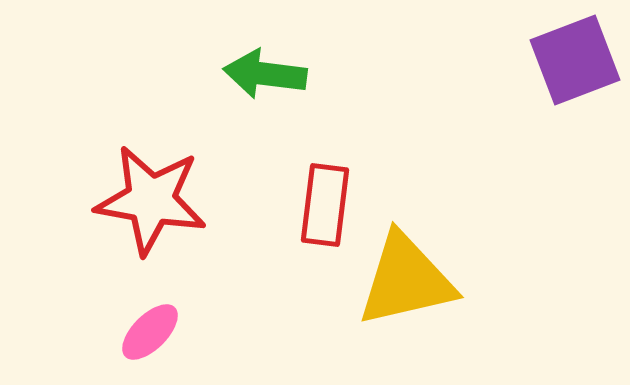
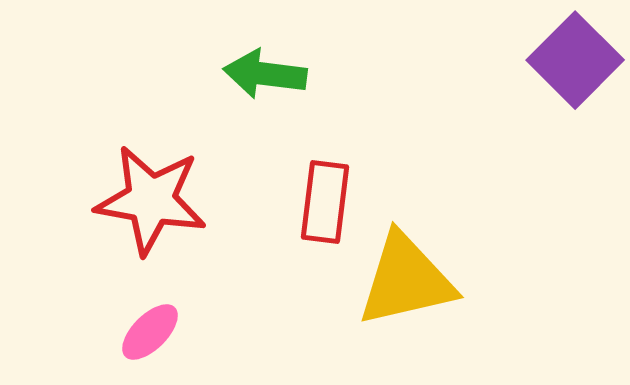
purple square: rotated 24 degrees counterclockwise
red rectangle: moved 3 px up
